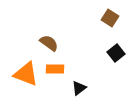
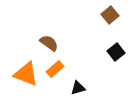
brown square: moved 3 px up; rotated 18 degrees clockwise
black square: moved 1 px up
orange rectangle: rotated 42 degrees counterclockwise
black triangle: moved 1 px left; rotated 21 degrees clockwise
